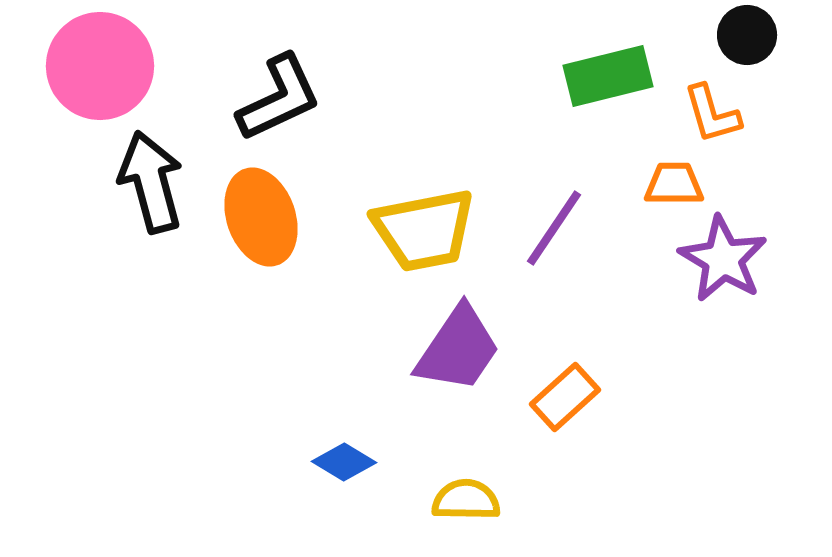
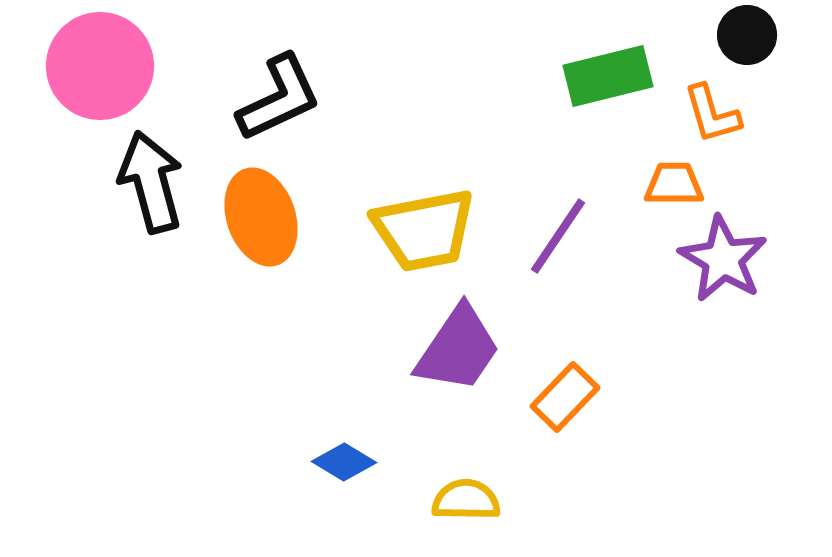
purple line: moved 4 px right, 8 px down
orange rectangle: rotated 4 degrees counterclockwise
